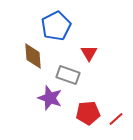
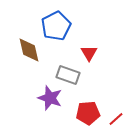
brown diamond: moved 4 px left, 6 px up; rotated 8 degrees counterclockwise
